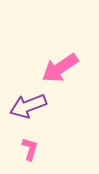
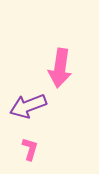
pink arrow: rotated 48 degrees counterclockwise
